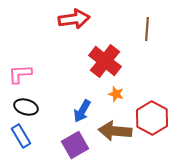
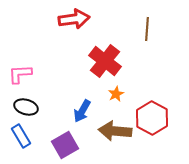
orange star: rotated 28 degrees clockwise
purple square: moved 10 px left
